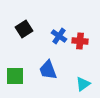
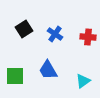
blue cross: moved 4 px left, 2 px up
red cross: moved 8 px right, 4 px up
blue trapezoid: rotated 10 degrees counterclockwise
cyan triangle: moved 3 px up
